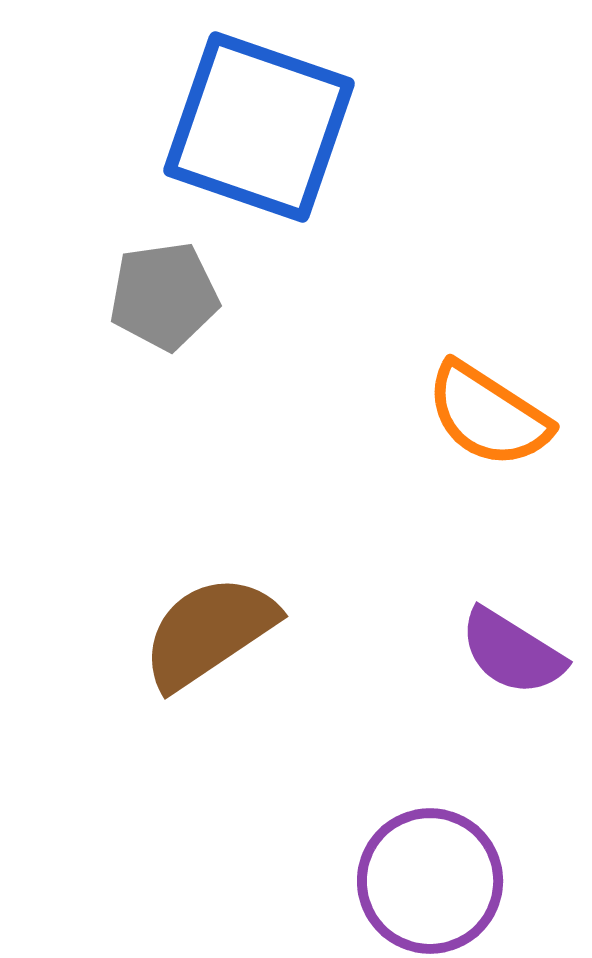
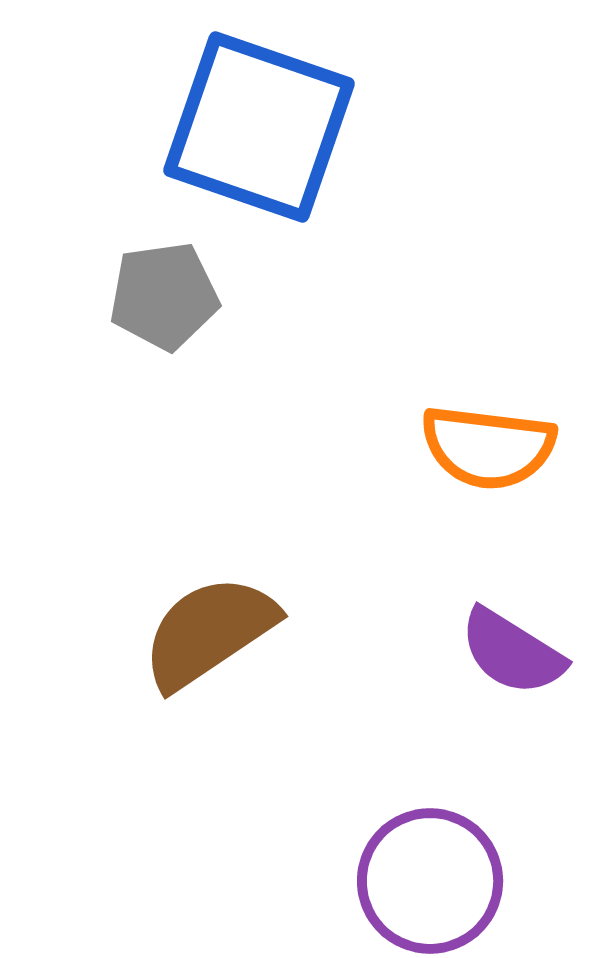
orange semicircle: moved 32 px down; rotated 26 degrees counterclockwise
